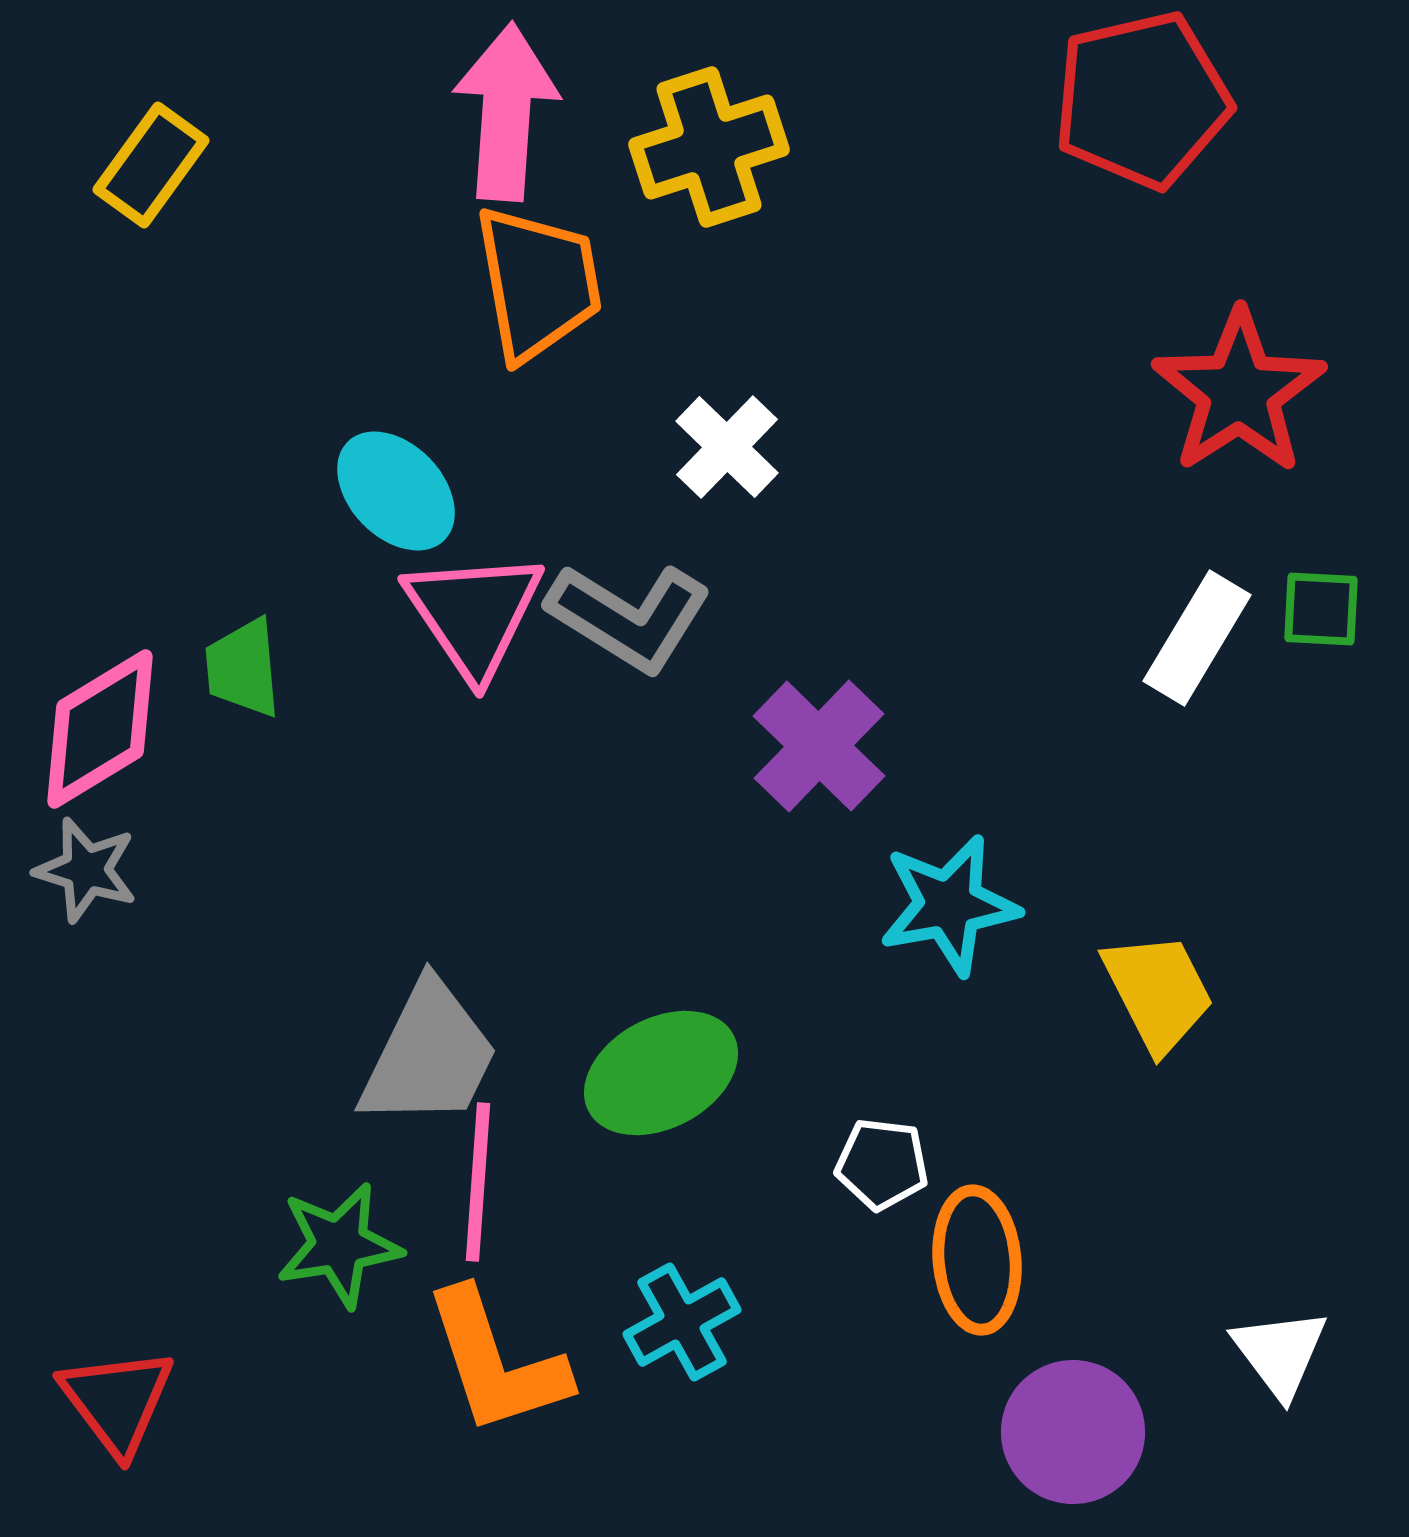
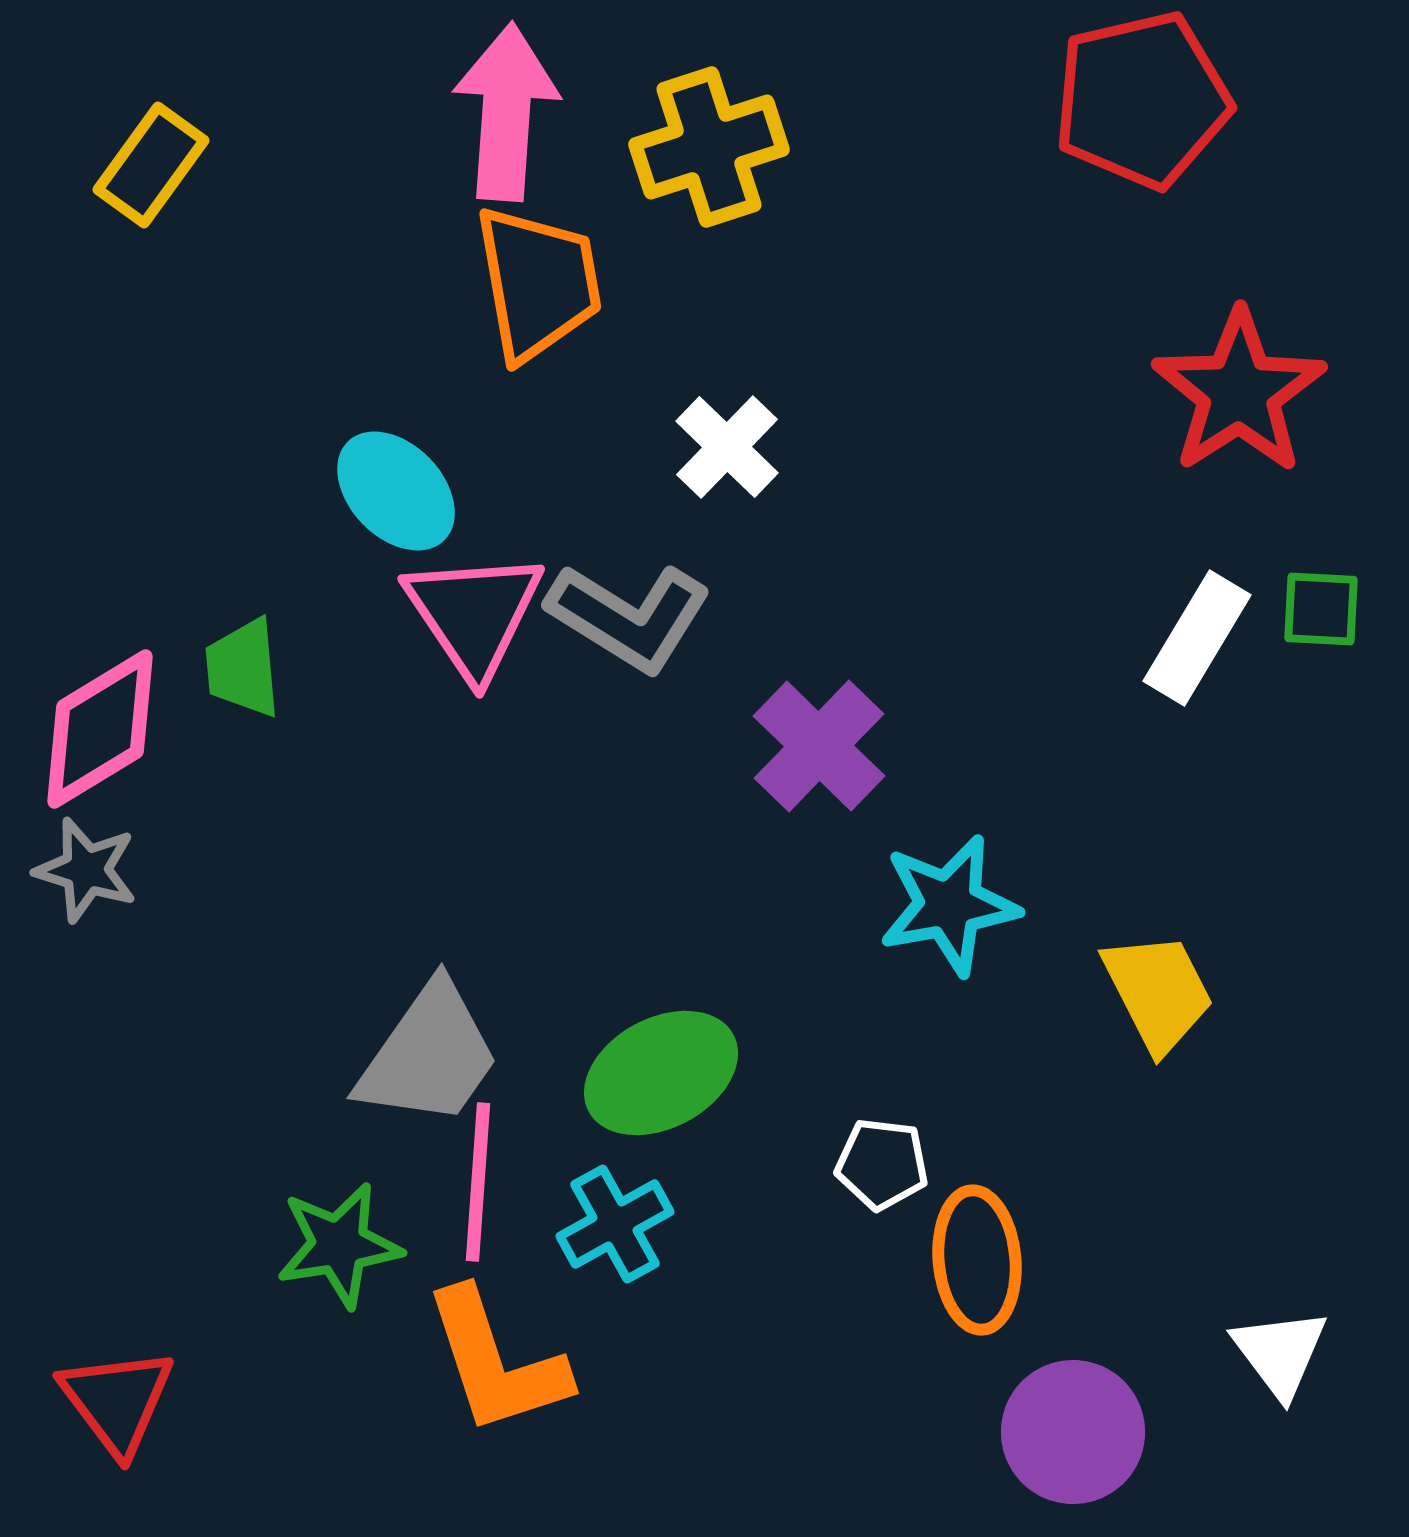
gray trapezoid: rotated 9 degrees clockwise
cyan cross: moved 67 px left, 98 px up
